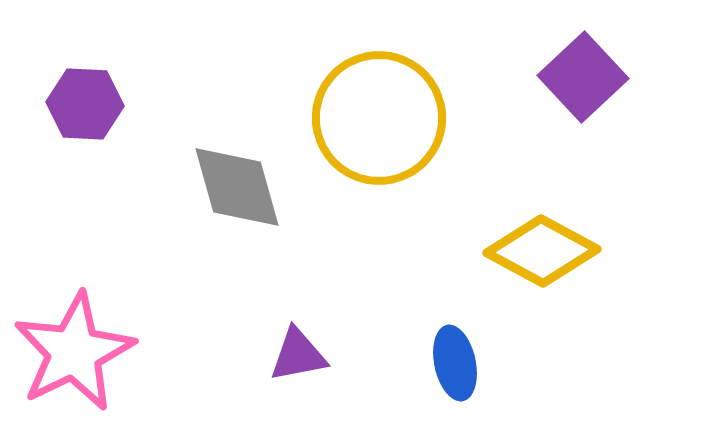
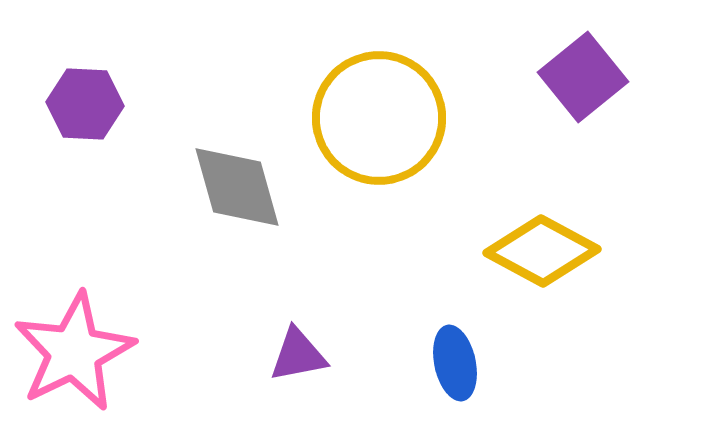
purple square: rotated 4 degrees clockwise
